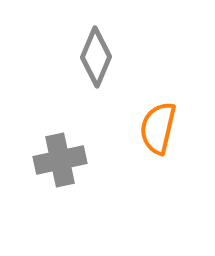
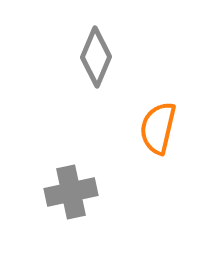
gray cross: moved 11 px right, 32 px down
